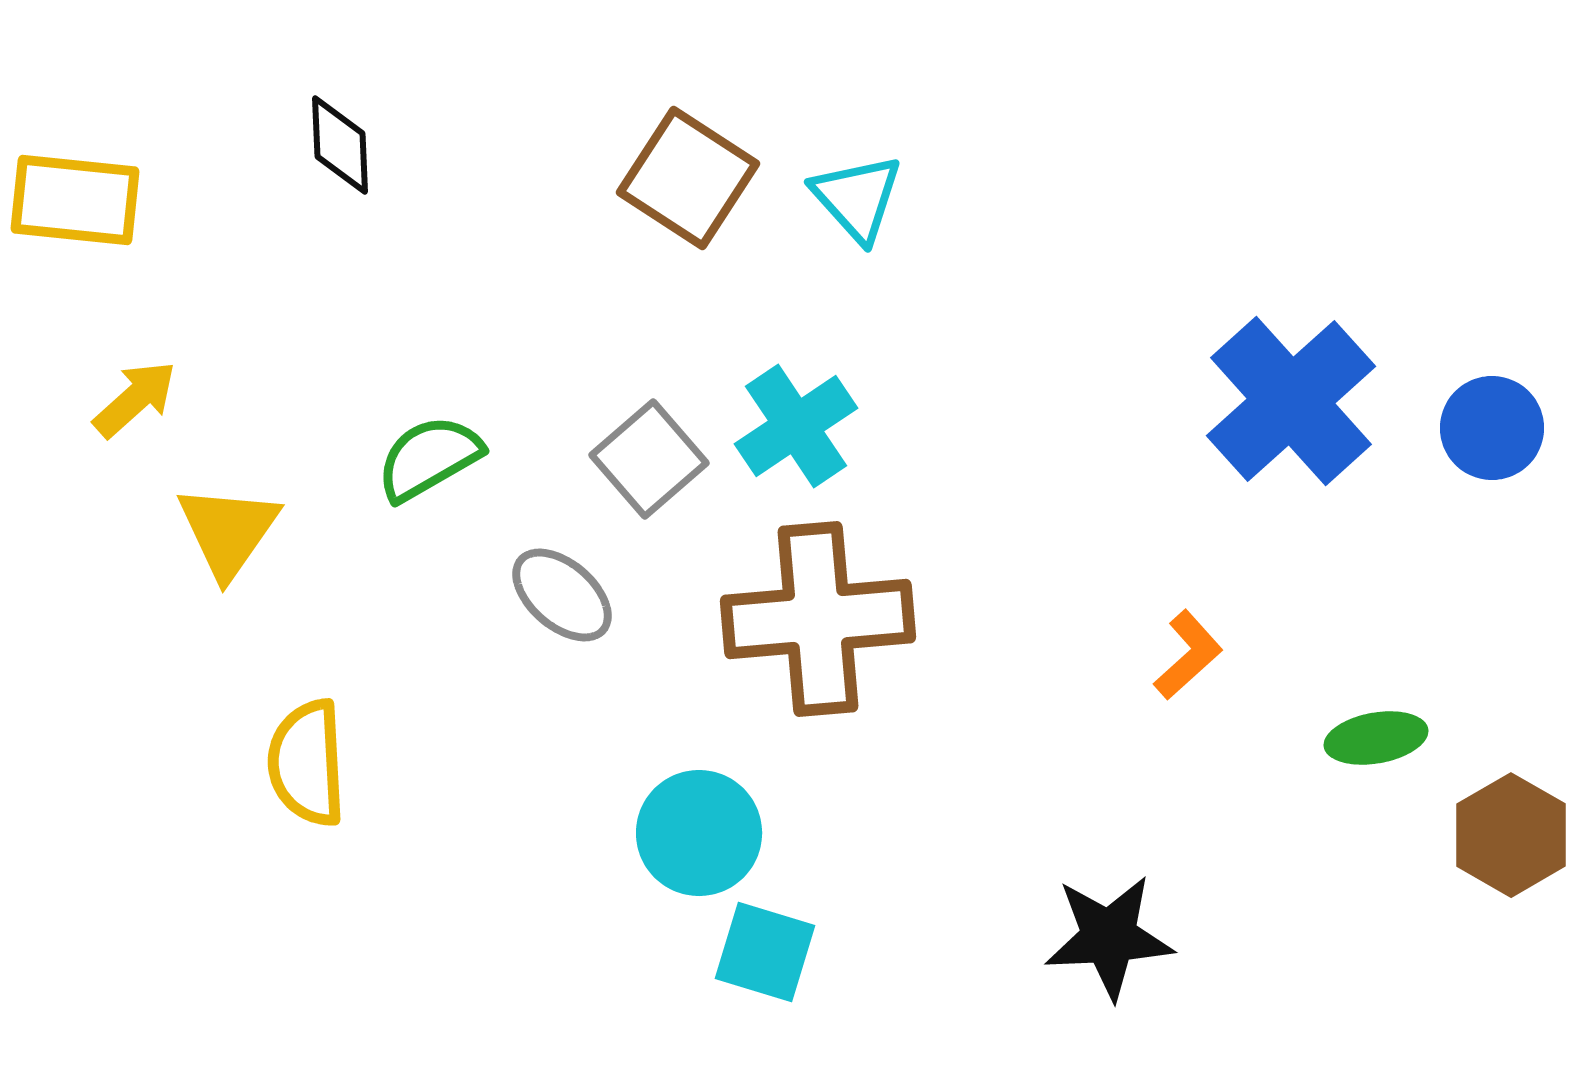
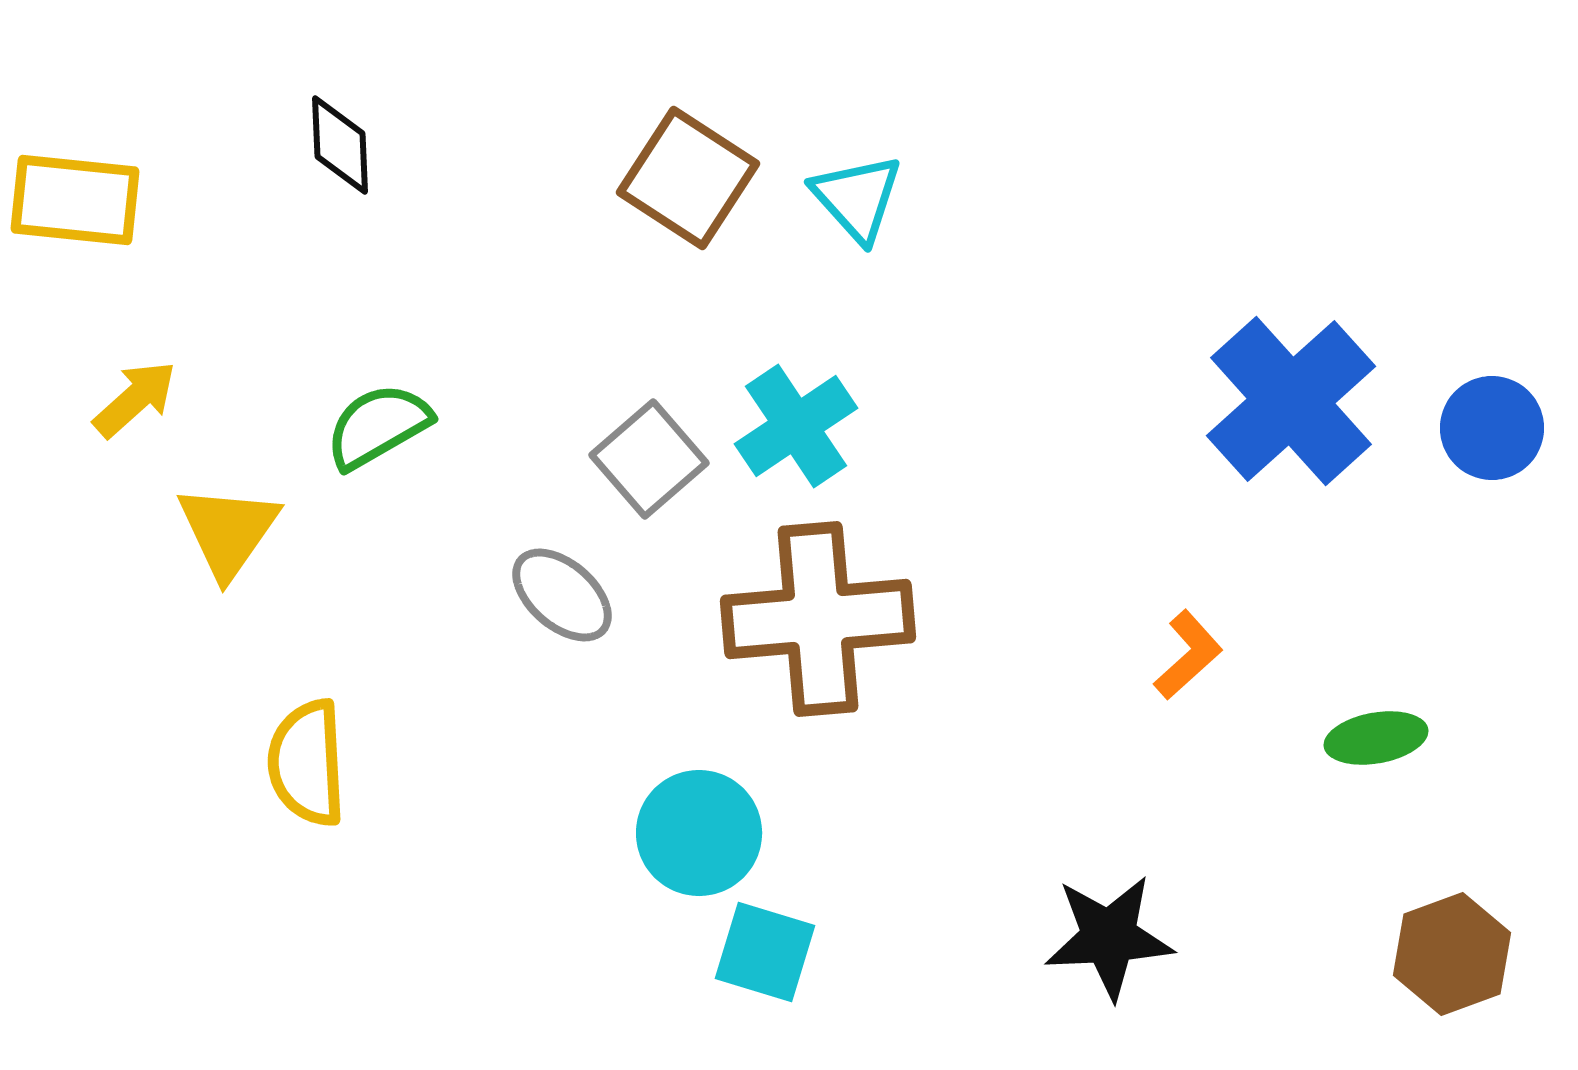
green semicircle: moved 51 px left, 32 px up
brown hexagon: moved 59 px left, 119 px down; rotated 10 degrees clockwise
